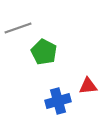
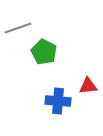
blue cross: rotated 20 degrees clockwise
